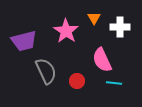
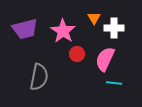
white cross: moved 6 px left, 1 px down
pink star: moved 3 px left
purple trapezoid: moved 1 px right, 12 px up
pink semicircle: moved 3 px right, 1 px up; rotated 50 degrees clockwise
gray semicircle: moved 7 px left, 6 px down; rotated 36 degrees clockwise
red circle: moved 27 px up
